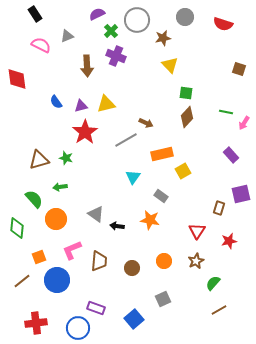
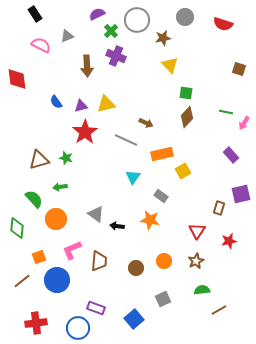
gray line at (126, 140): rotated 55 degrees clockwise
brown circle at (132, 268): moved 4 px right
green semicircle at (213, 283): moved 11 px left, 7 px down; rotated 42 degrees clockwise
